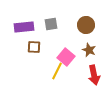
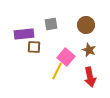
purple rectangle: moved 7 px down
red arrow: moved 4 px left, 2 px down
